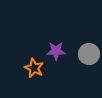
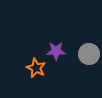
orange star: moved 2 px right
